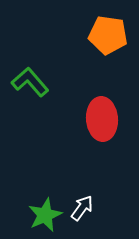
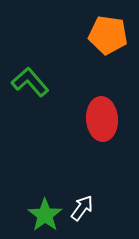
green star: rotated 12 degrees counterclockwise
